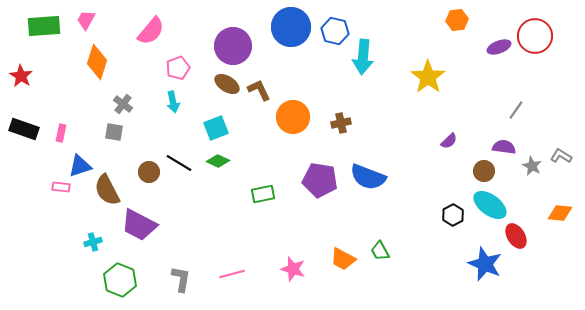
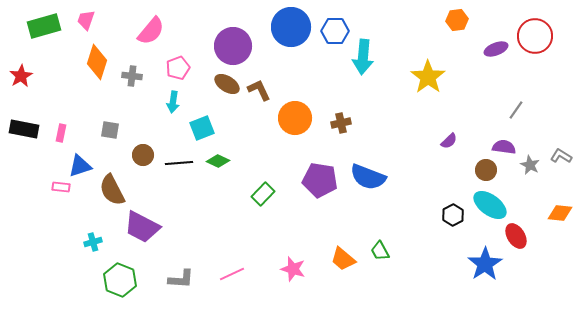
pink trapezoid at (86, 20): rotated 10 degrees counterclockwise
green rectangle at (44, 26): rotated 12 degrees counterclockwise
blue hexagon at (335, 31): rotated 12 degrees counterclockwise
purple ellipse at (499, 47): moved 3 px left, 2 px down
red star at (21, 76): rotated 10 degrees clockwise
cyan arrow at (173, 102): rotated 20 degrees clockwise
gray cross at (123, 104): moved 9 px right, 28 px up; rotated 30 degrees counterclockwise
orange circle at (293, 117): moved 2 px right, 1 px down
cyan square at (216, 128): moved 14 px left
black rectangle at (24, 129): rotated 8 degrees counterclockwise
gray square at (114, 132): moved 4 px left, 2 px up
black line at (179, 163): rotated 36 degrees counterclockwise
gray star at (532, 166): moved 2 px left, 1 px up
brown circle at (484, 171): moved 2 px right, 1 px up
brown circle at (149, 172): moved 6 px left, 17 px up
brown semicircle at (107, 190): moved 5 px right
green rectangle at (263, 194): rotated 35 degrees counterclockwise
purple trapezoid at (139, 225): moved 3 px right, 2 px down
orange trapezoid at (343, 259): rotated 12 degrees clockwise
blue star at (485, 264): rotated 16 degrees clockwise
pink line at (232, 274): rotated 10 degrees counterclockwise
gray L-shape at (181, 279): rotated 84 degrees clockwise
